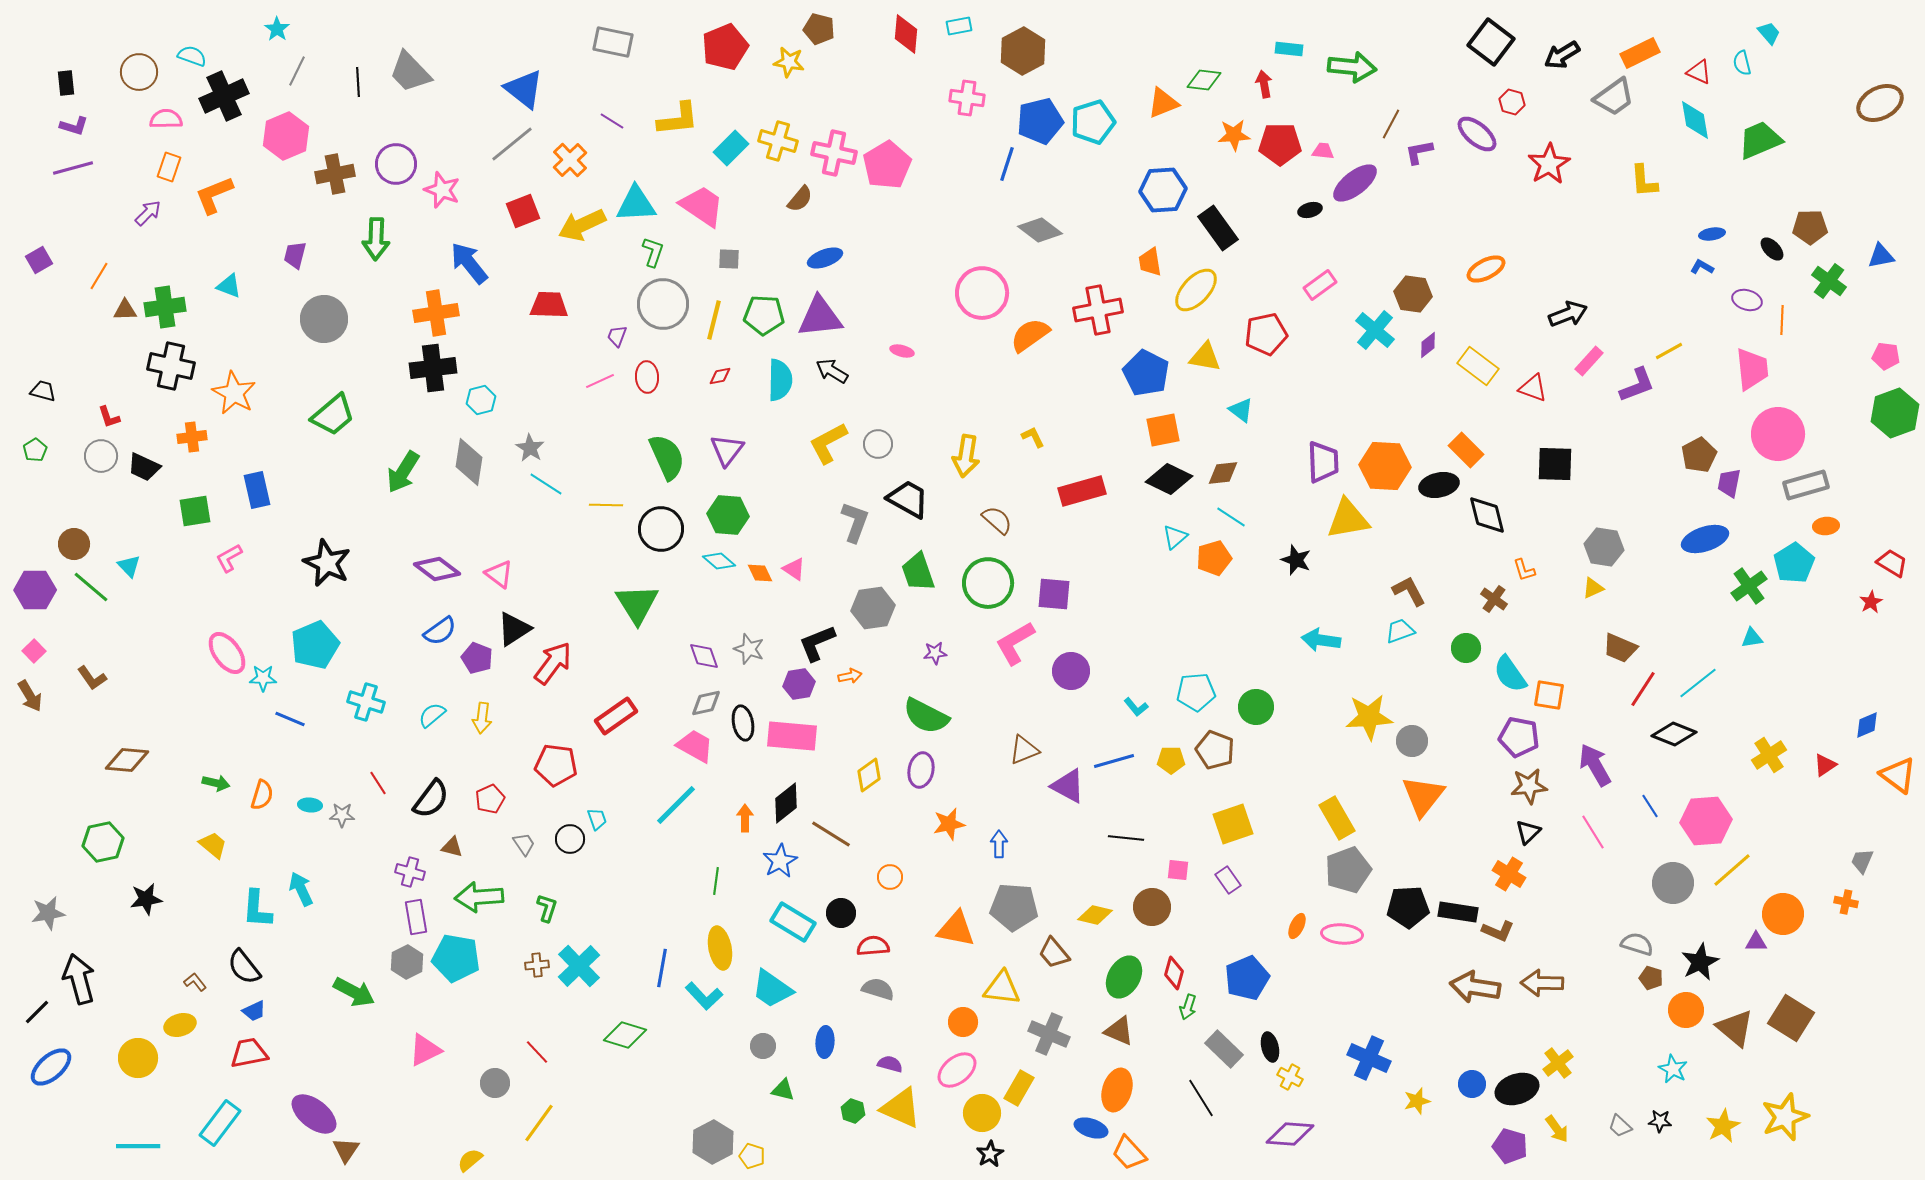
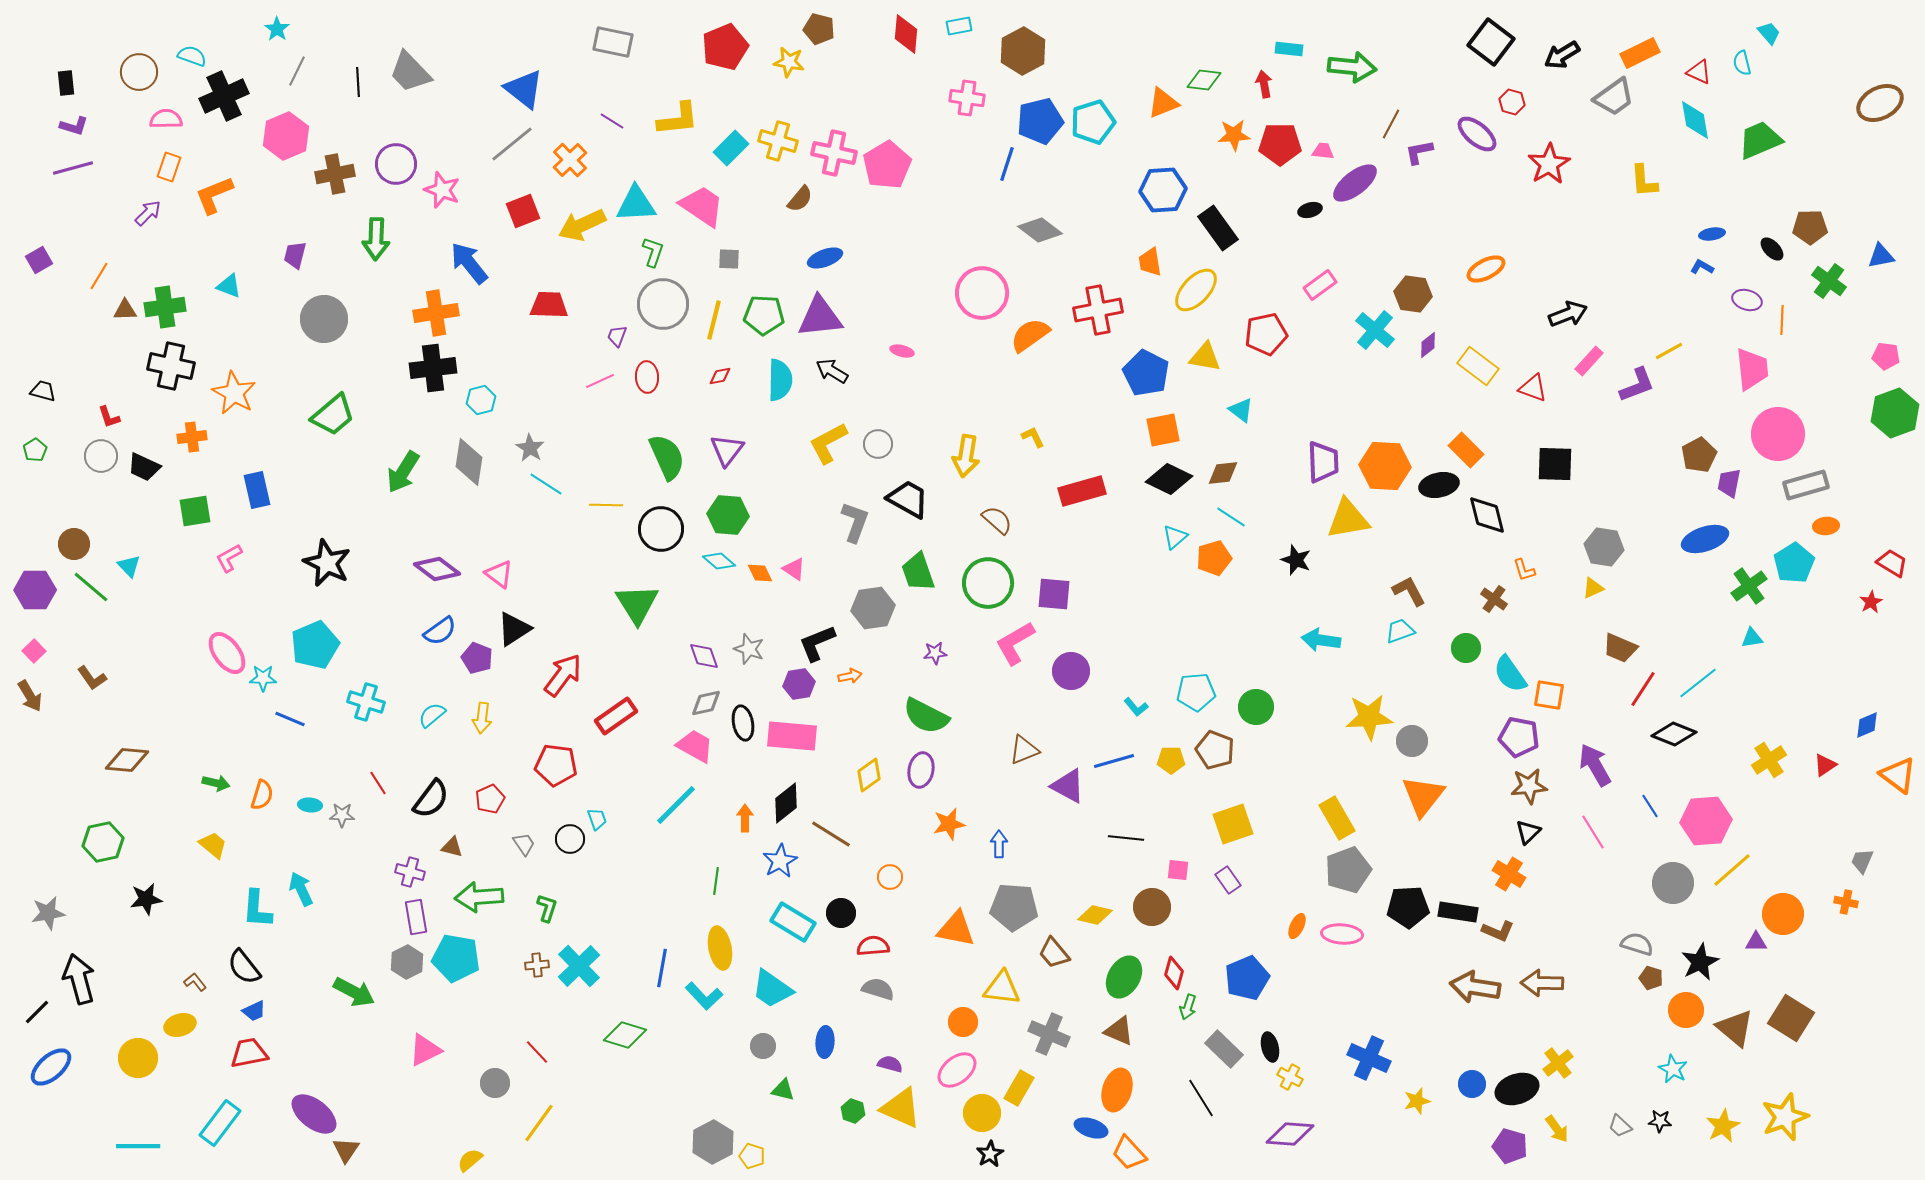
red arrow at (553, 663): moved 10 px right, 12 px down
yellow cross at (1769, 755): moved 5 px down
